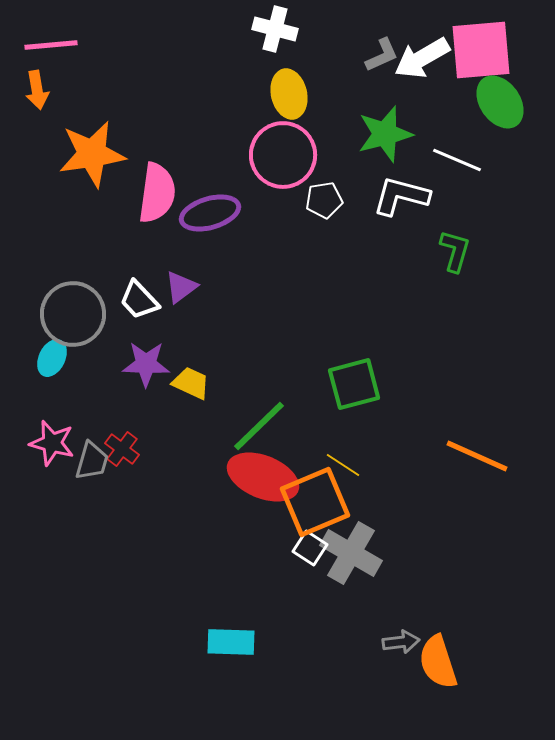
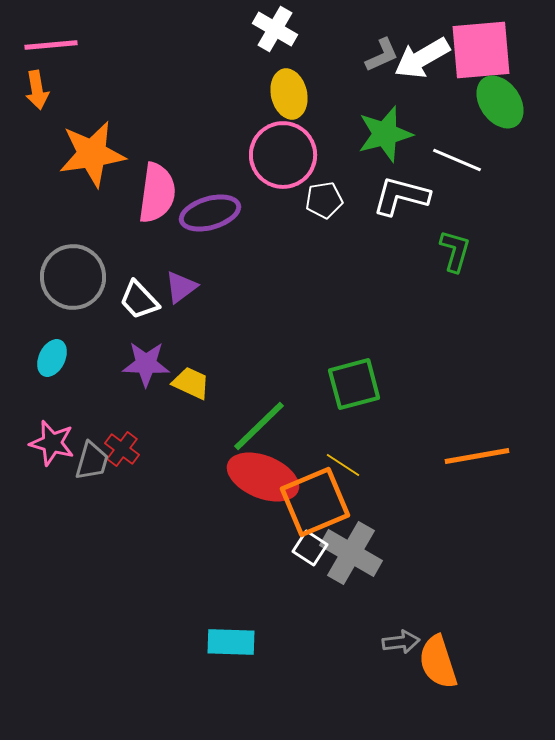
white cross: rotated 15 degrees clockwise
gray circle: moved 37 px up
orange line: rotated 34 degrees counterclockwise
